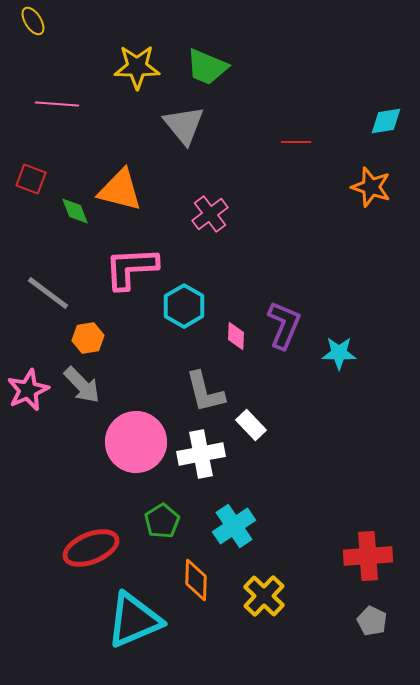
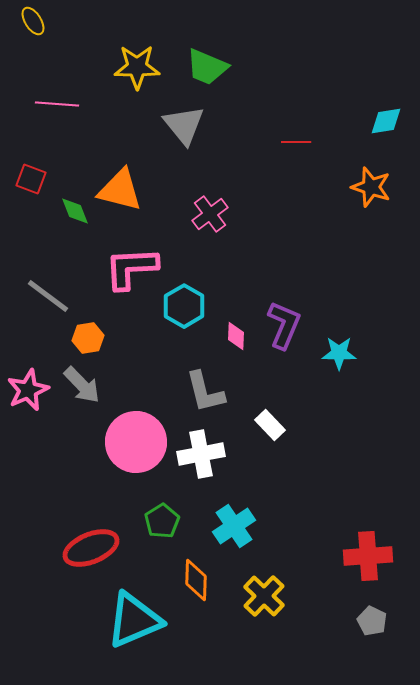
gray line: moved 3 px down
white rectangle: moved 19 px right
